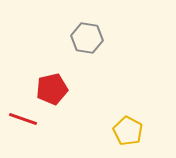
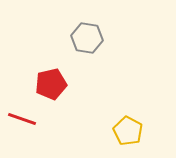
red pentagon: moved 1 px left, 5 px up
red line: moved 1 px left
